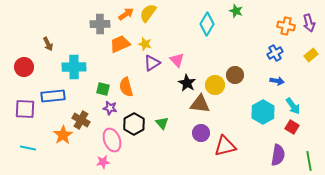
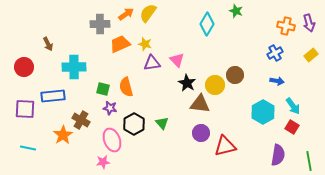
purple triangle: rotated 24 degrees clockwise
